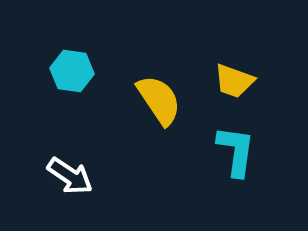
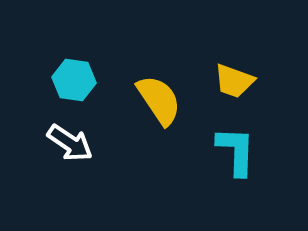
cyan hexagon: moved 2 px right, 9 px down
cyan L-shape: rotated 6 degrees counterclockwise
white arrow: moved 33 px up
